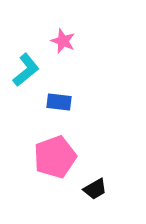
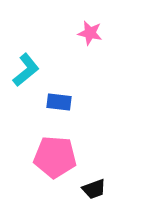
pink star: moved 27 px right, 8 px up; rotated 10 degrees counterclockwise
pink pentagon: rotated 24 degrees clockwise
black trapezoid: moved 1 px left; rotated 10 degrees clockwise
